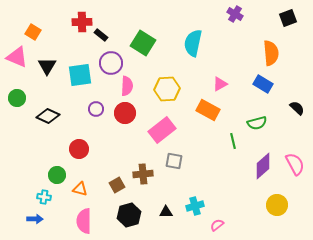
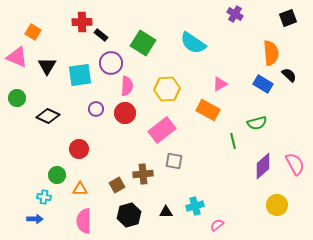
cyan semicircle at (193, 43): rotated 68 degrees counterclockwise
black semicircle at (297, 108): moved 8 px left, 33 px up
orange triangle at (80, 189): rotated 14 degrees counterclockwise
